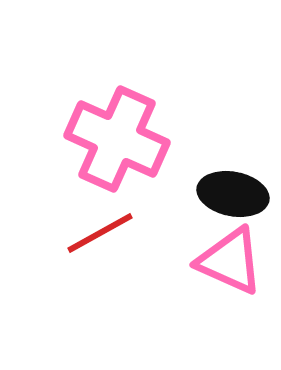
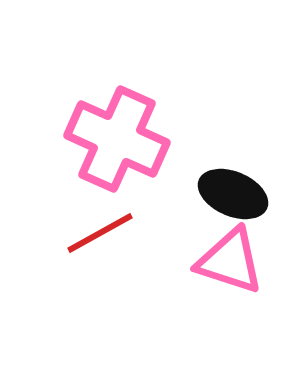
black ellipse: rotated 12 degrees clockwise
pink triangle: rotated 6 degrees counterclockwise
